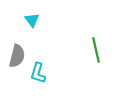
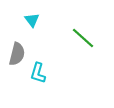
green line: moved 13 px left, 12 px up; rotated 35 degrees counterclockwise
gray semicircle: moved 2 px up
